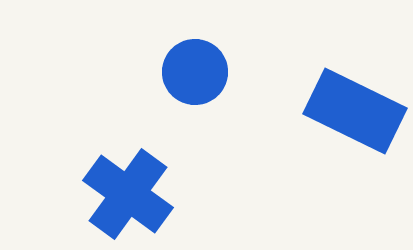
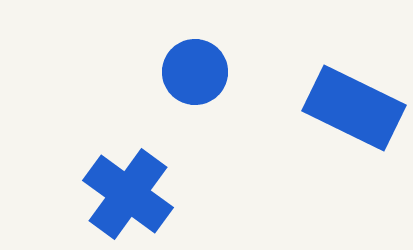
blue rectangle: moved 1 px left, 3 px up
